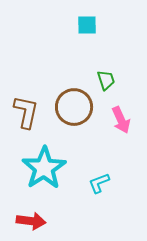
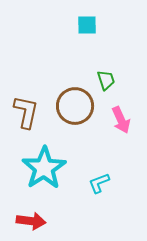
brown circle: moved 1 px right, 1 px up
